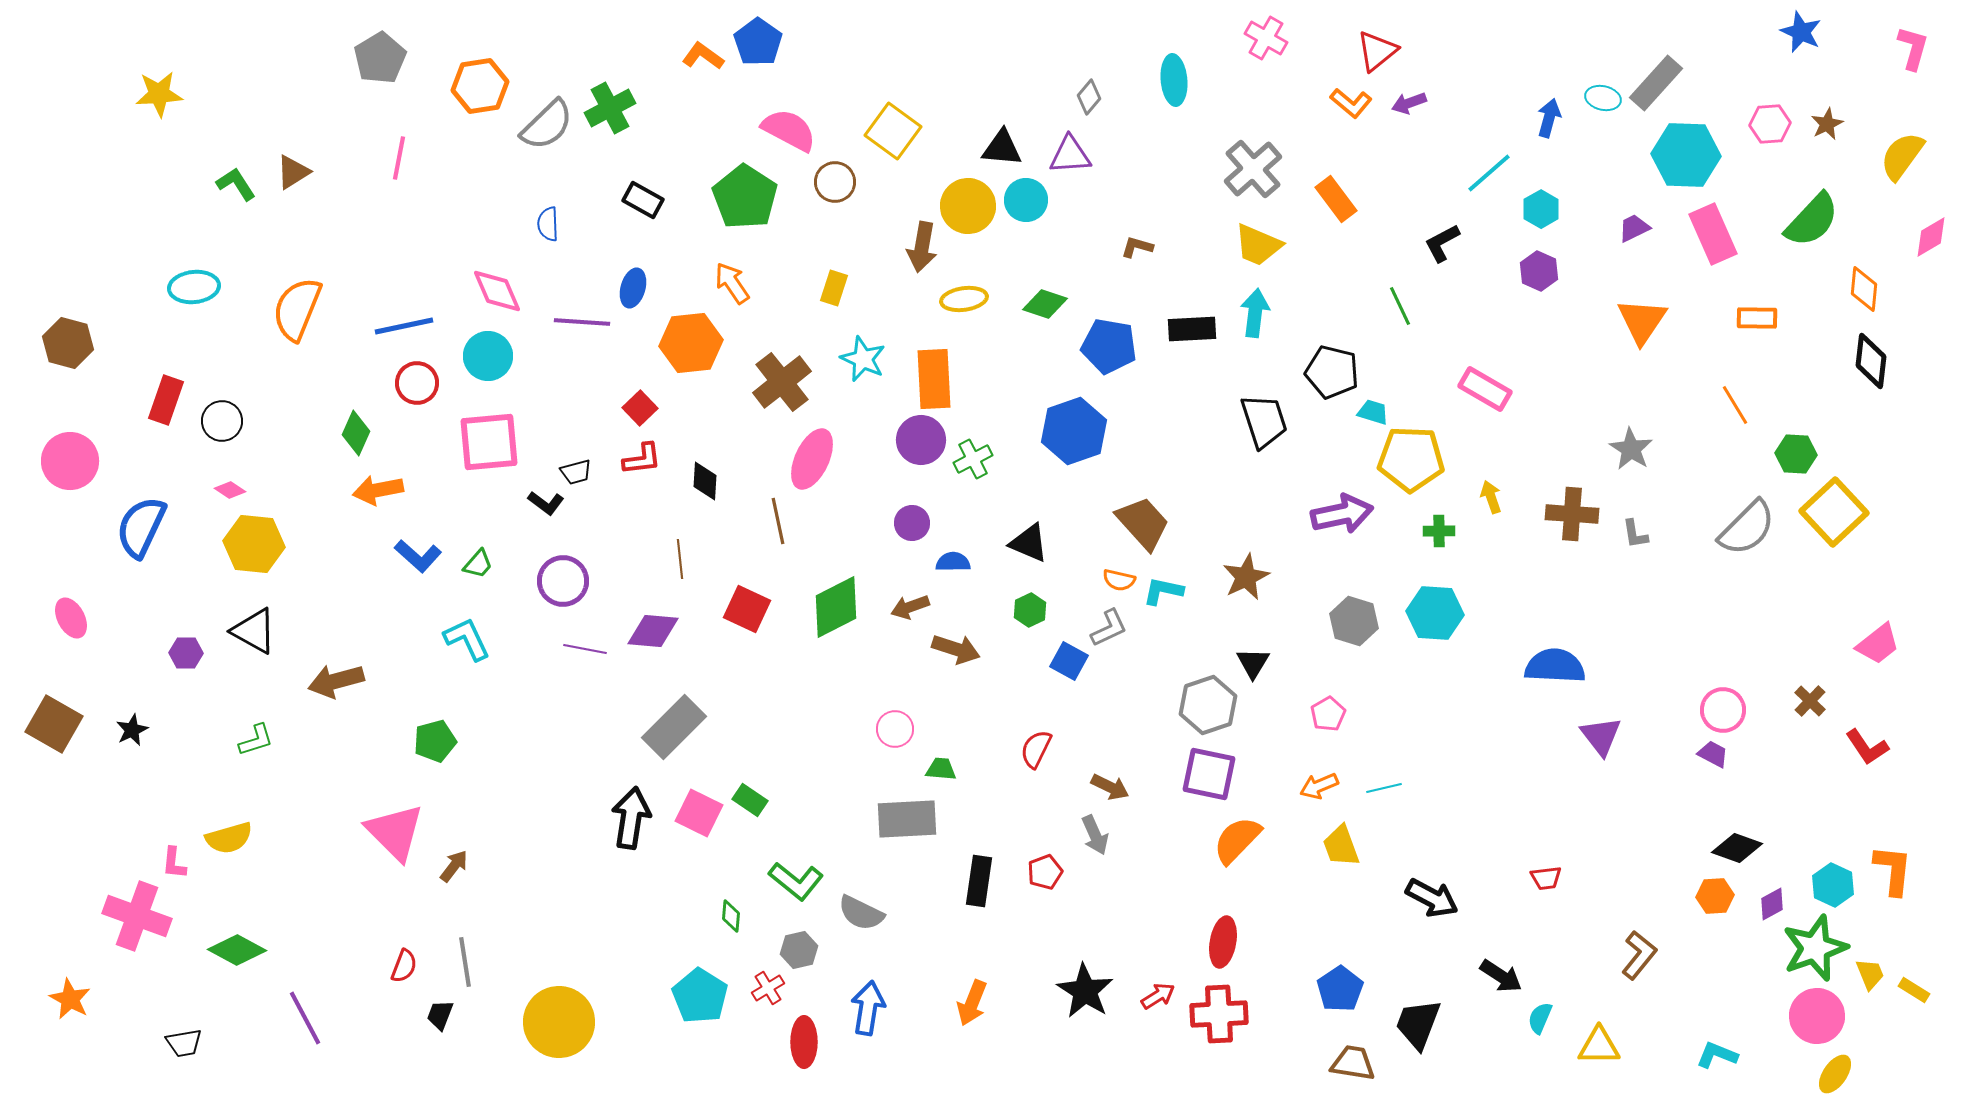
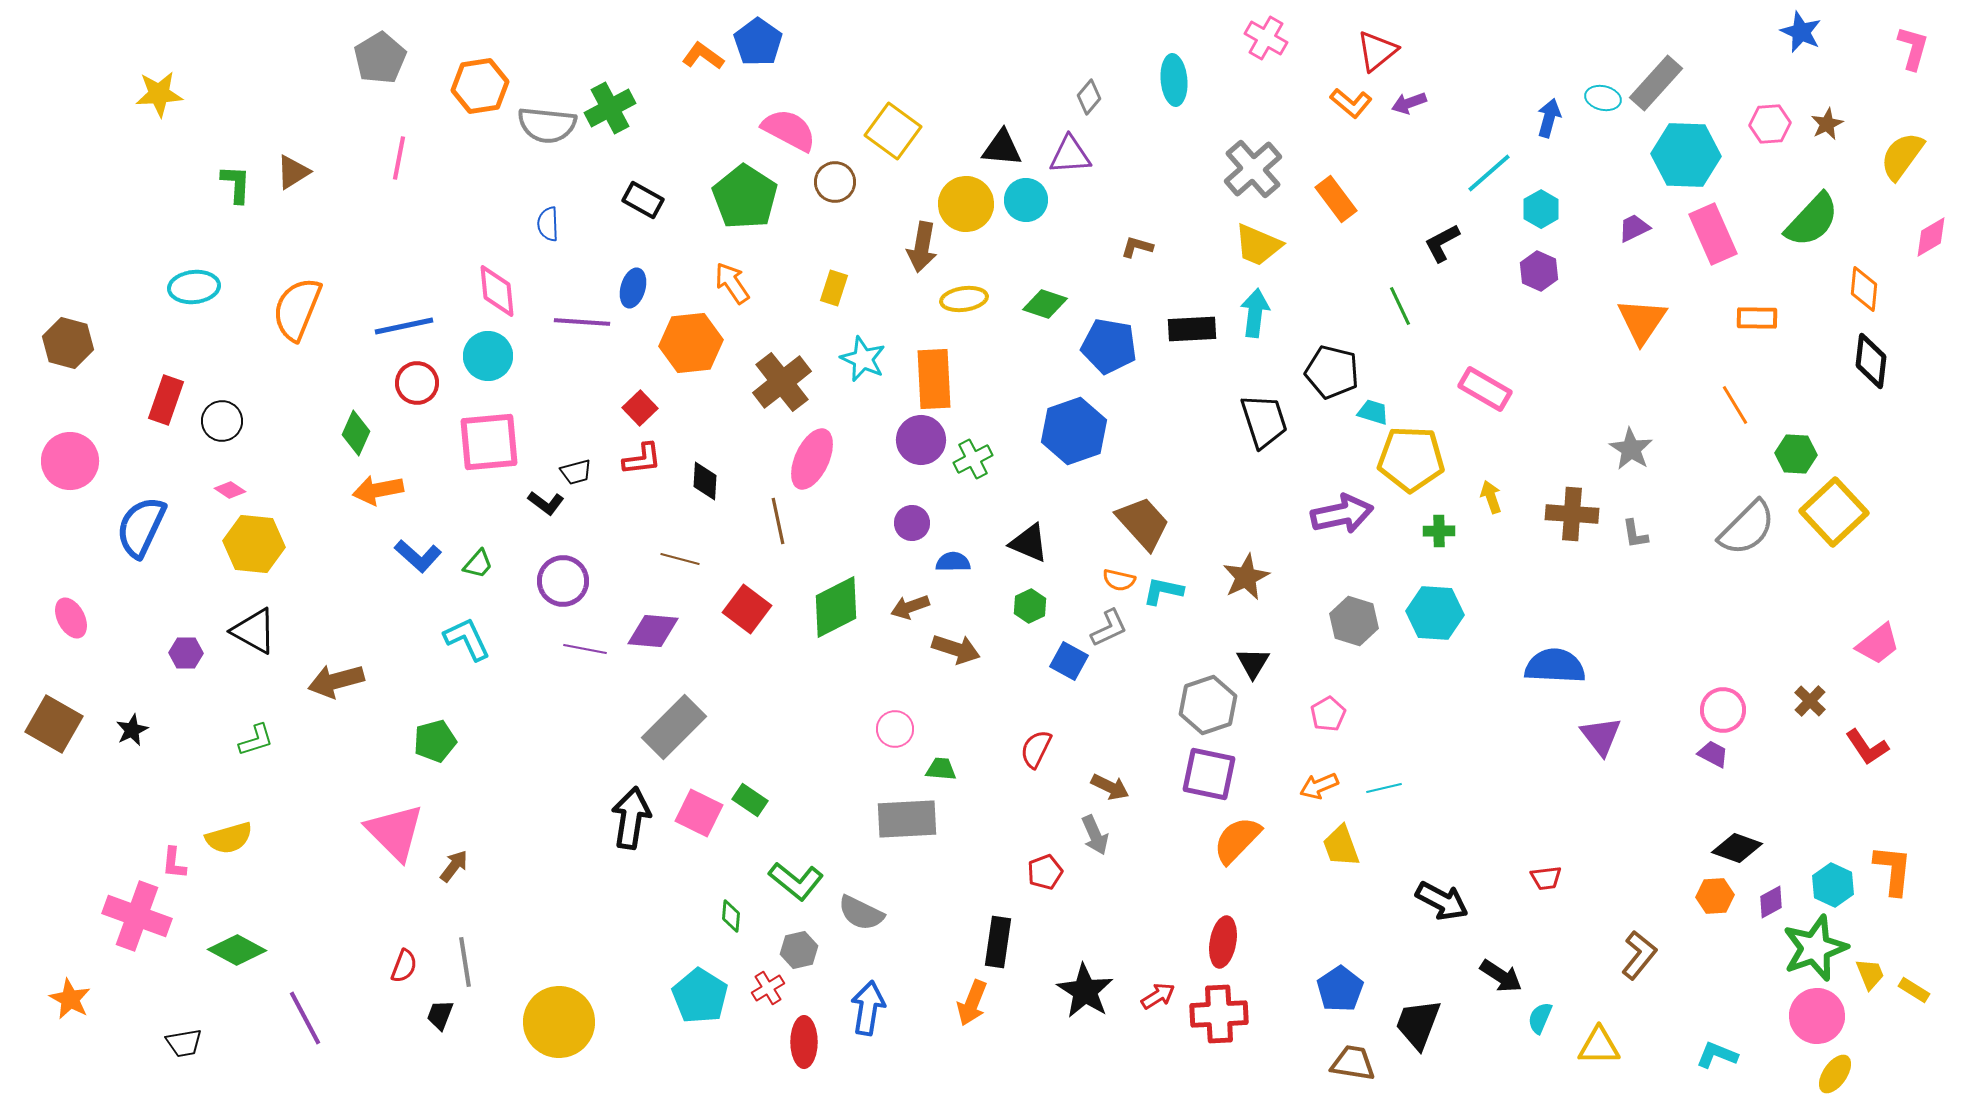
gray semicircle at (547, 125): rotated 50 degrees clockwise
green L-shape at (236, 184): rotated 36 degrees clockwise
yellow circle at (968, 206): moved 2 px left, 2 px up
pink diamond at (497, 291): rotated 18 degrees clockwise
brown line at (680, 559): rotated 69 degrees counterclockwise
red square at (747, 609): rotated 12 degrees clockwise
green hexagon at (1030, 610): moved 4 px up
black rectangle at (979, 881): moved 19 px right, 61 px down
black arrow at (1432, 898): moved 10 px right, 3 px down
purple diamond at (1772, 904): moved 1 px left, 2 px up
